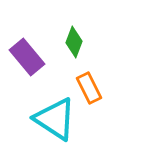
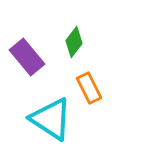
green diamond: rotated 16 degrees clockwise
cyan triangle: moved 4 px left
